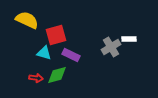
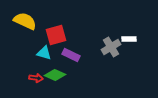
yellow semicircle: moved 2 px left, 1 px down
green diamond: moved 2 px left; rotated 40 degrees clockwise
